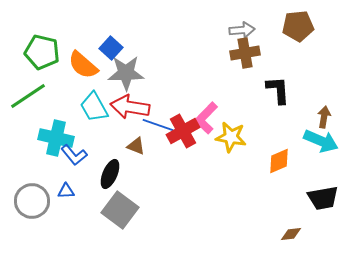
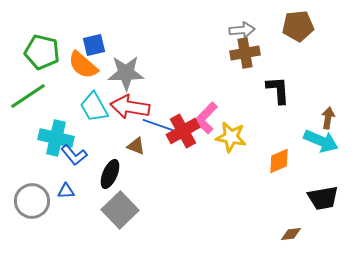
blue square: moved 17 px left, 3 px up; rotated 35 degrees clockwise
brown arrow: moved 4 px right, 1 px down
gray square: rotated 9 degrees clockwise
